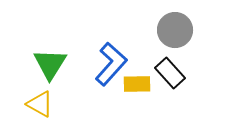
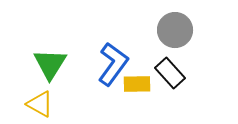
blue L-shape: moved 2 px right; rotated 6 degrees counterclockwise
